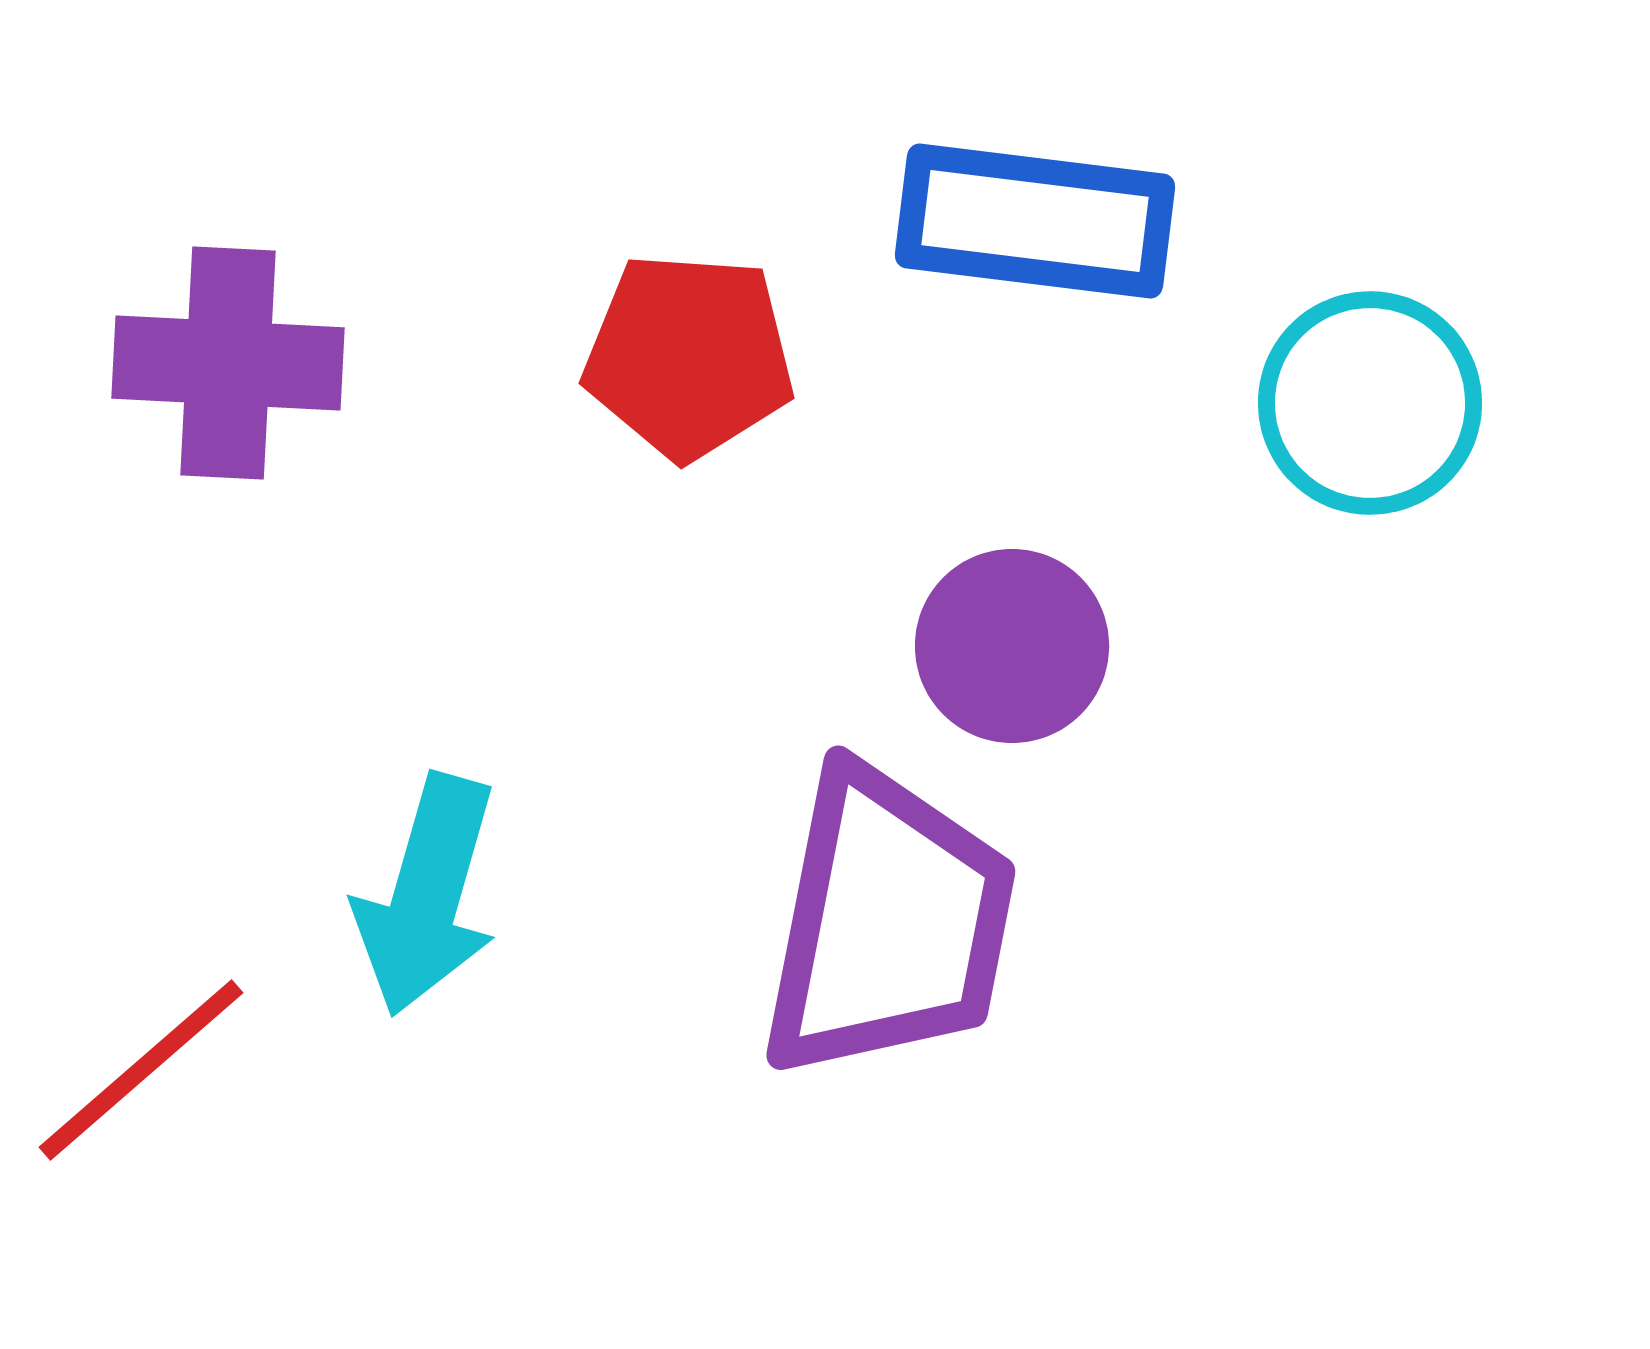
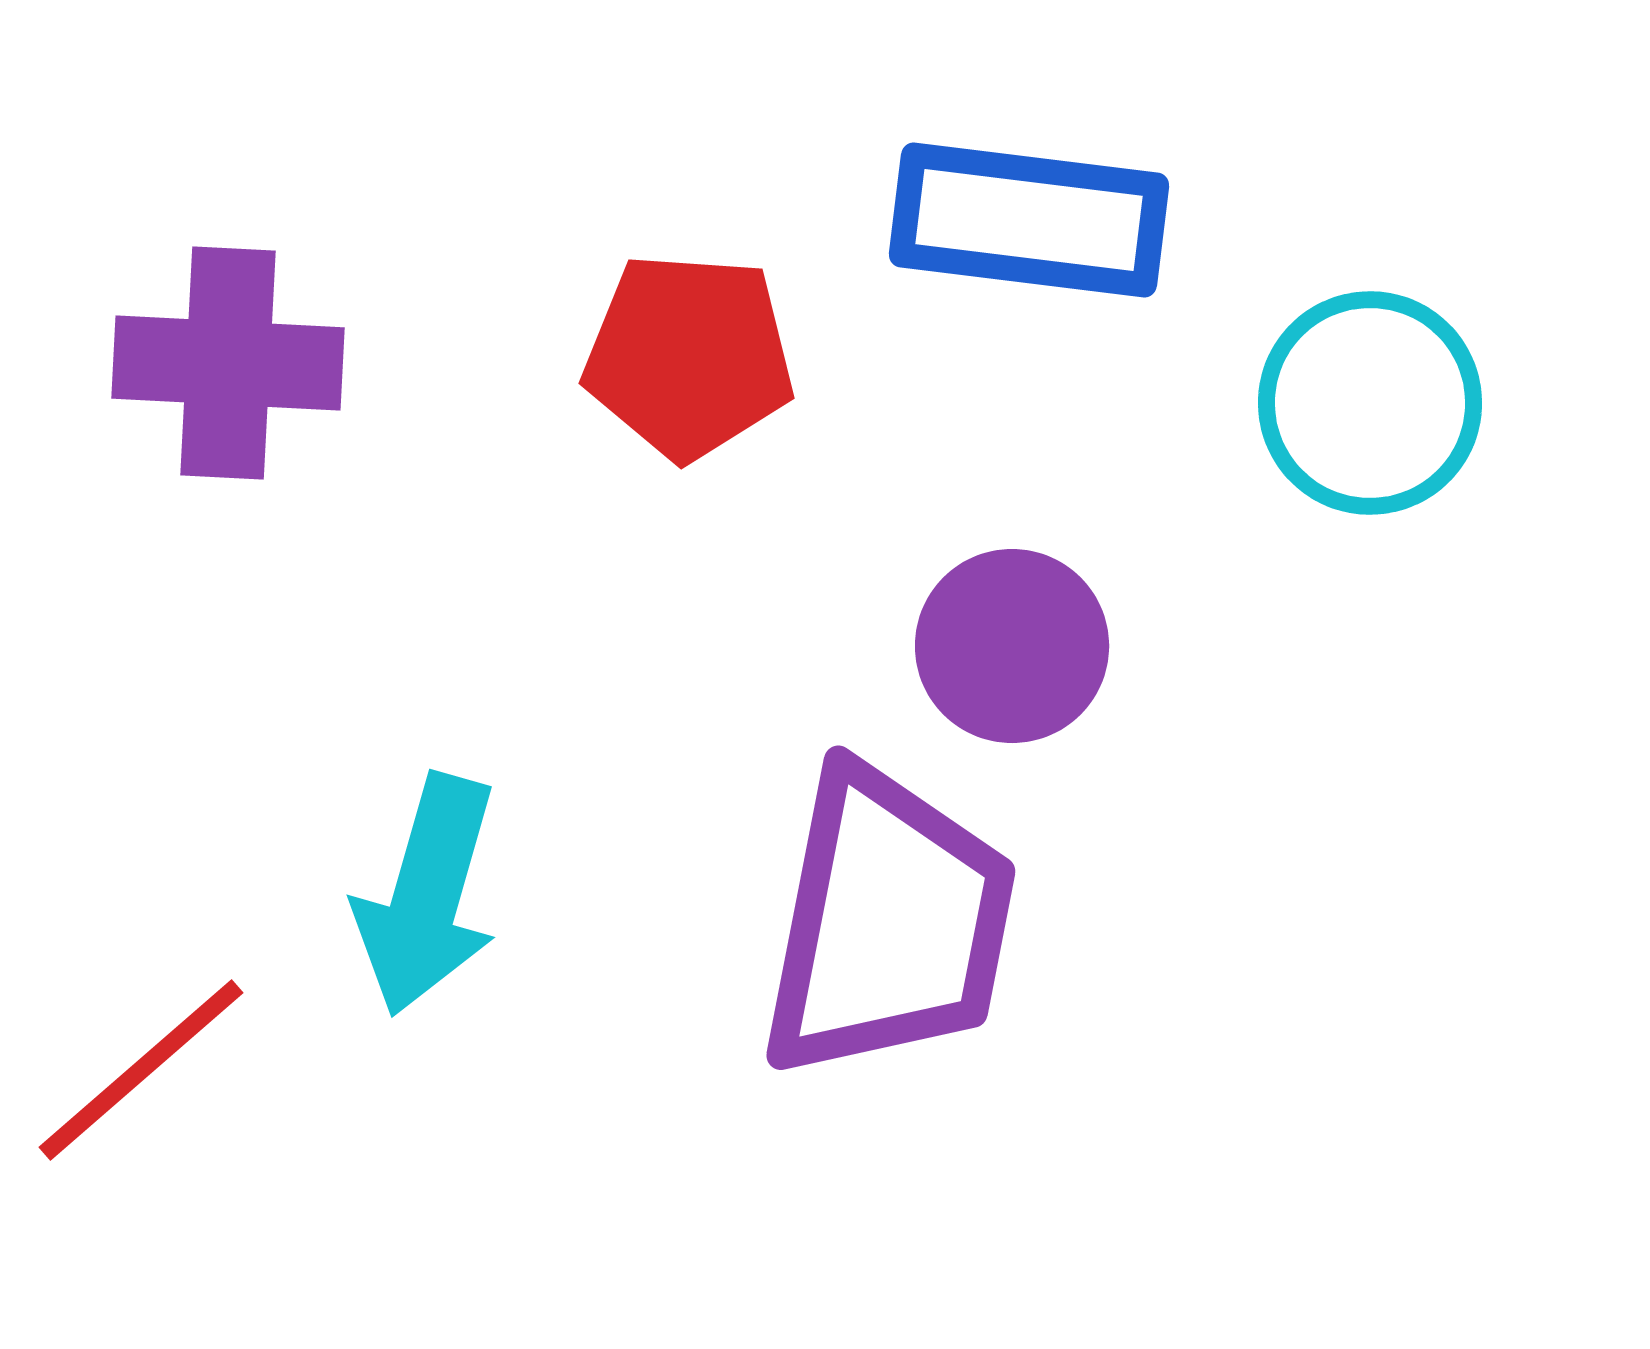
blue rectangle: moved 6 px left, 1 px up
